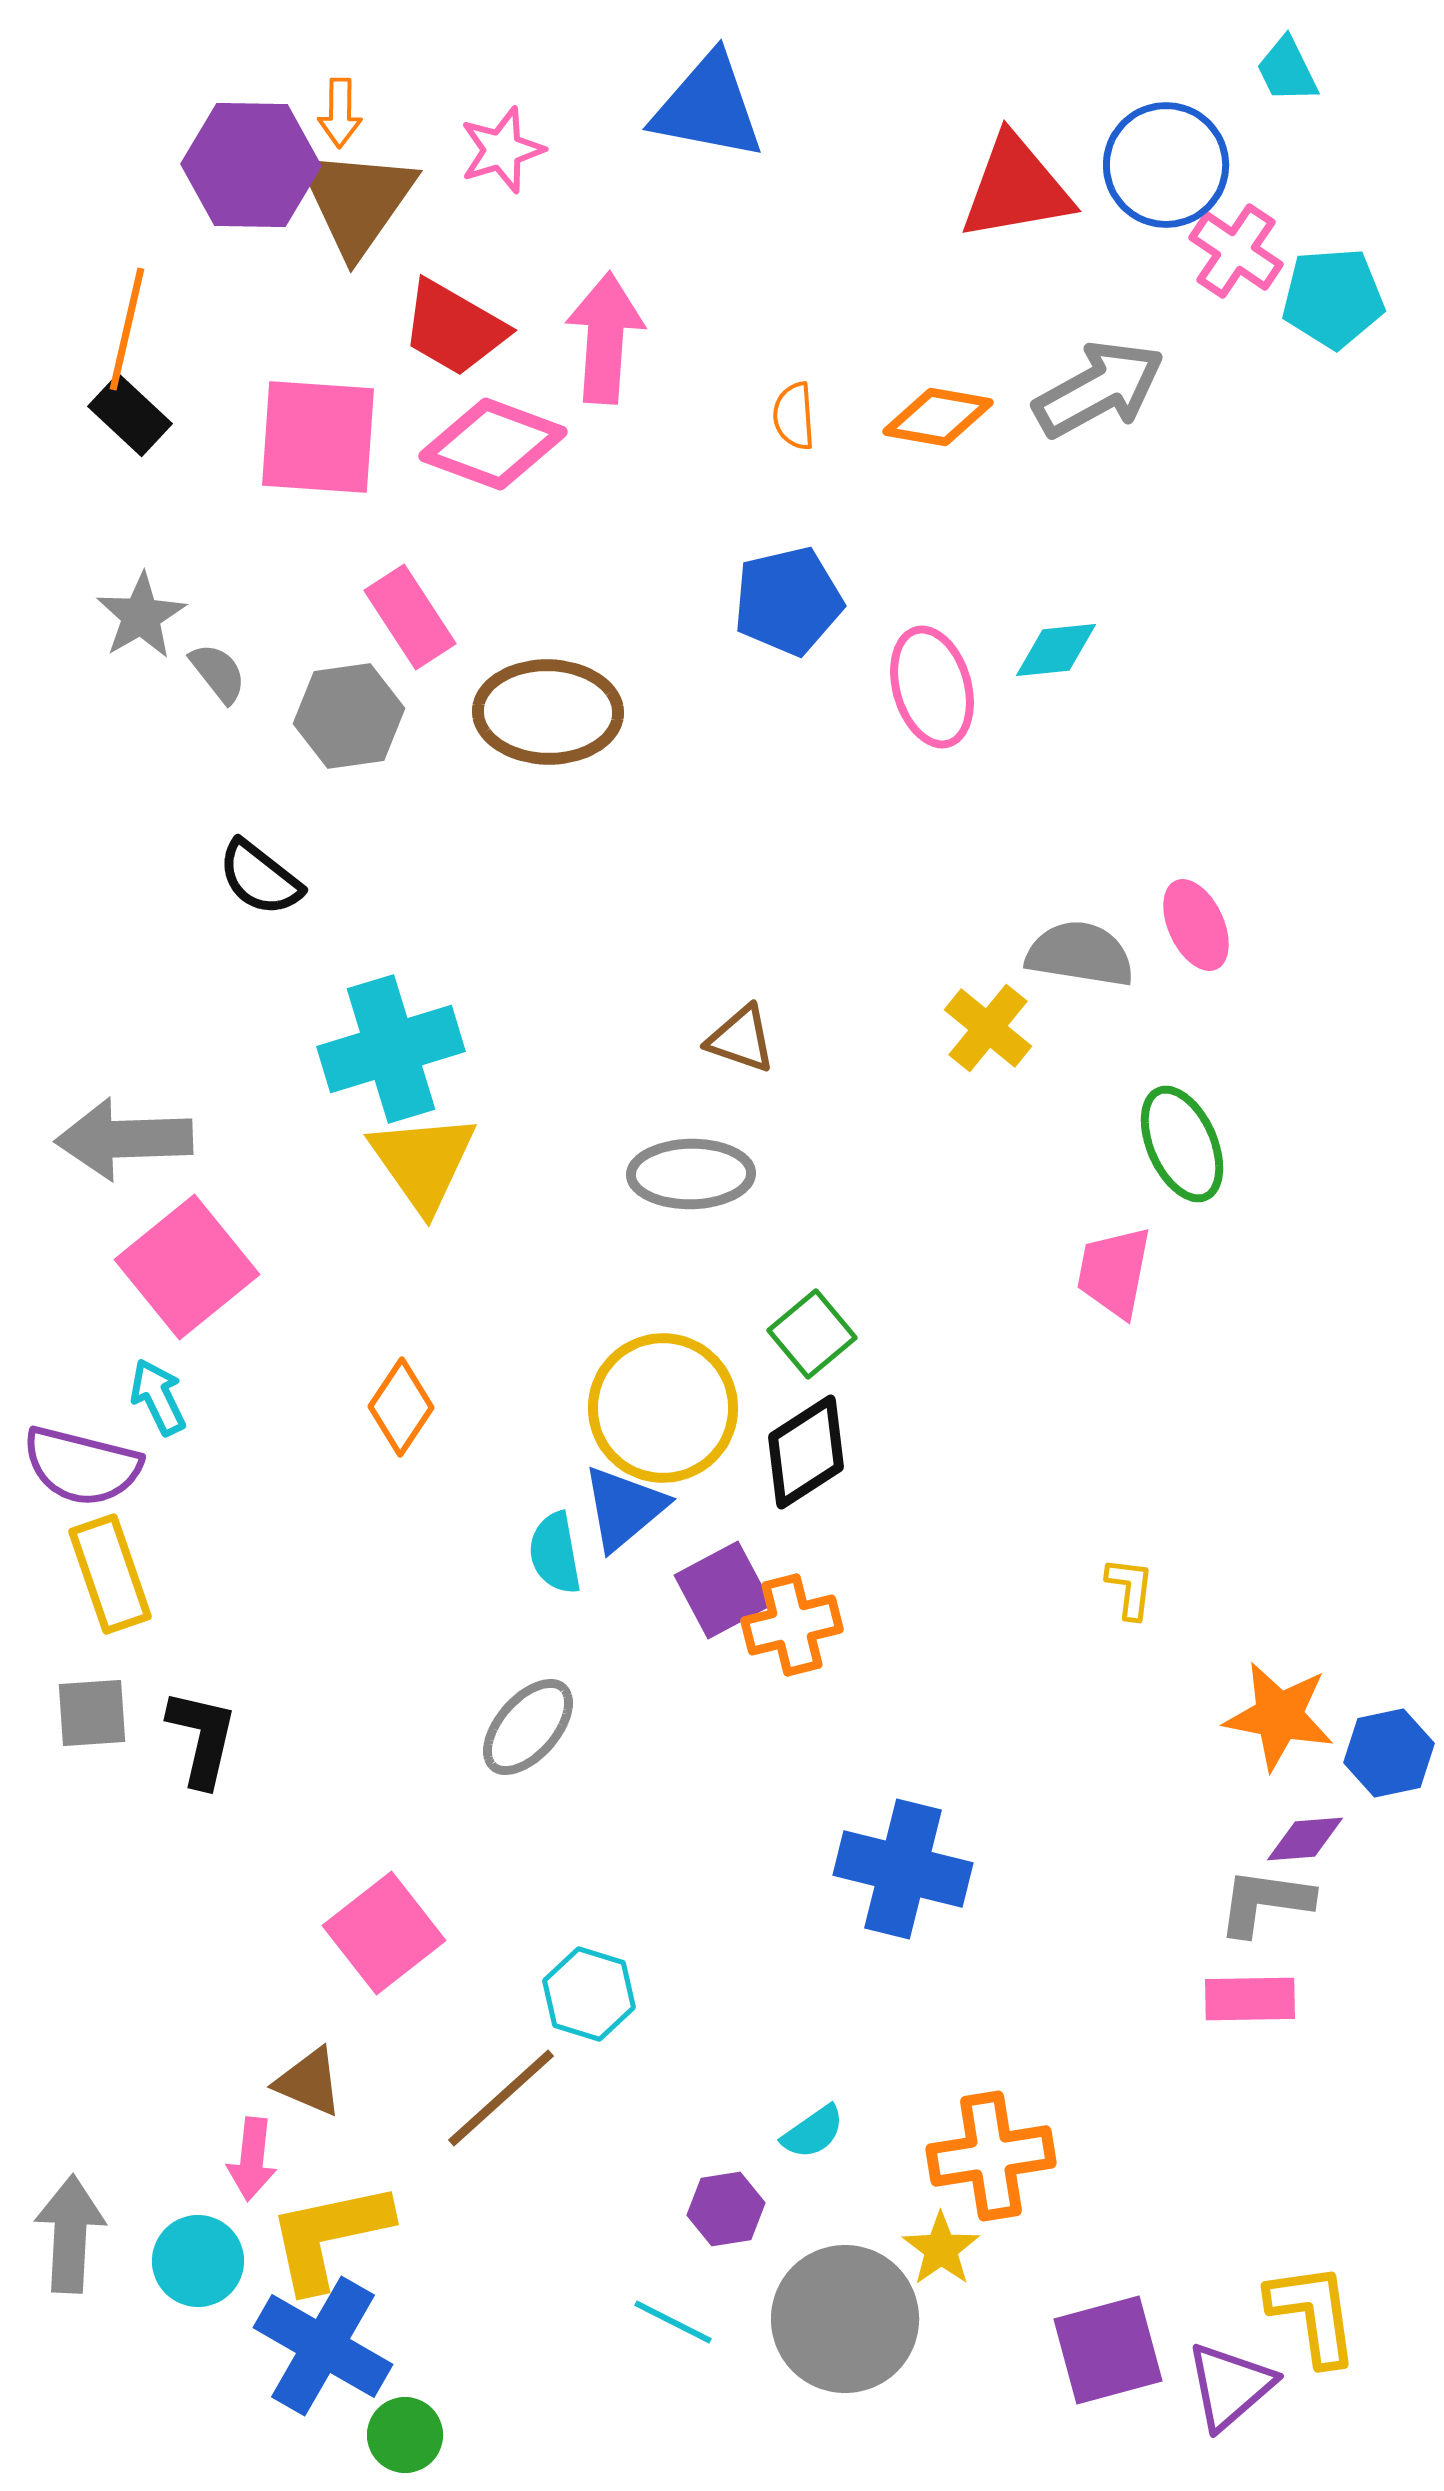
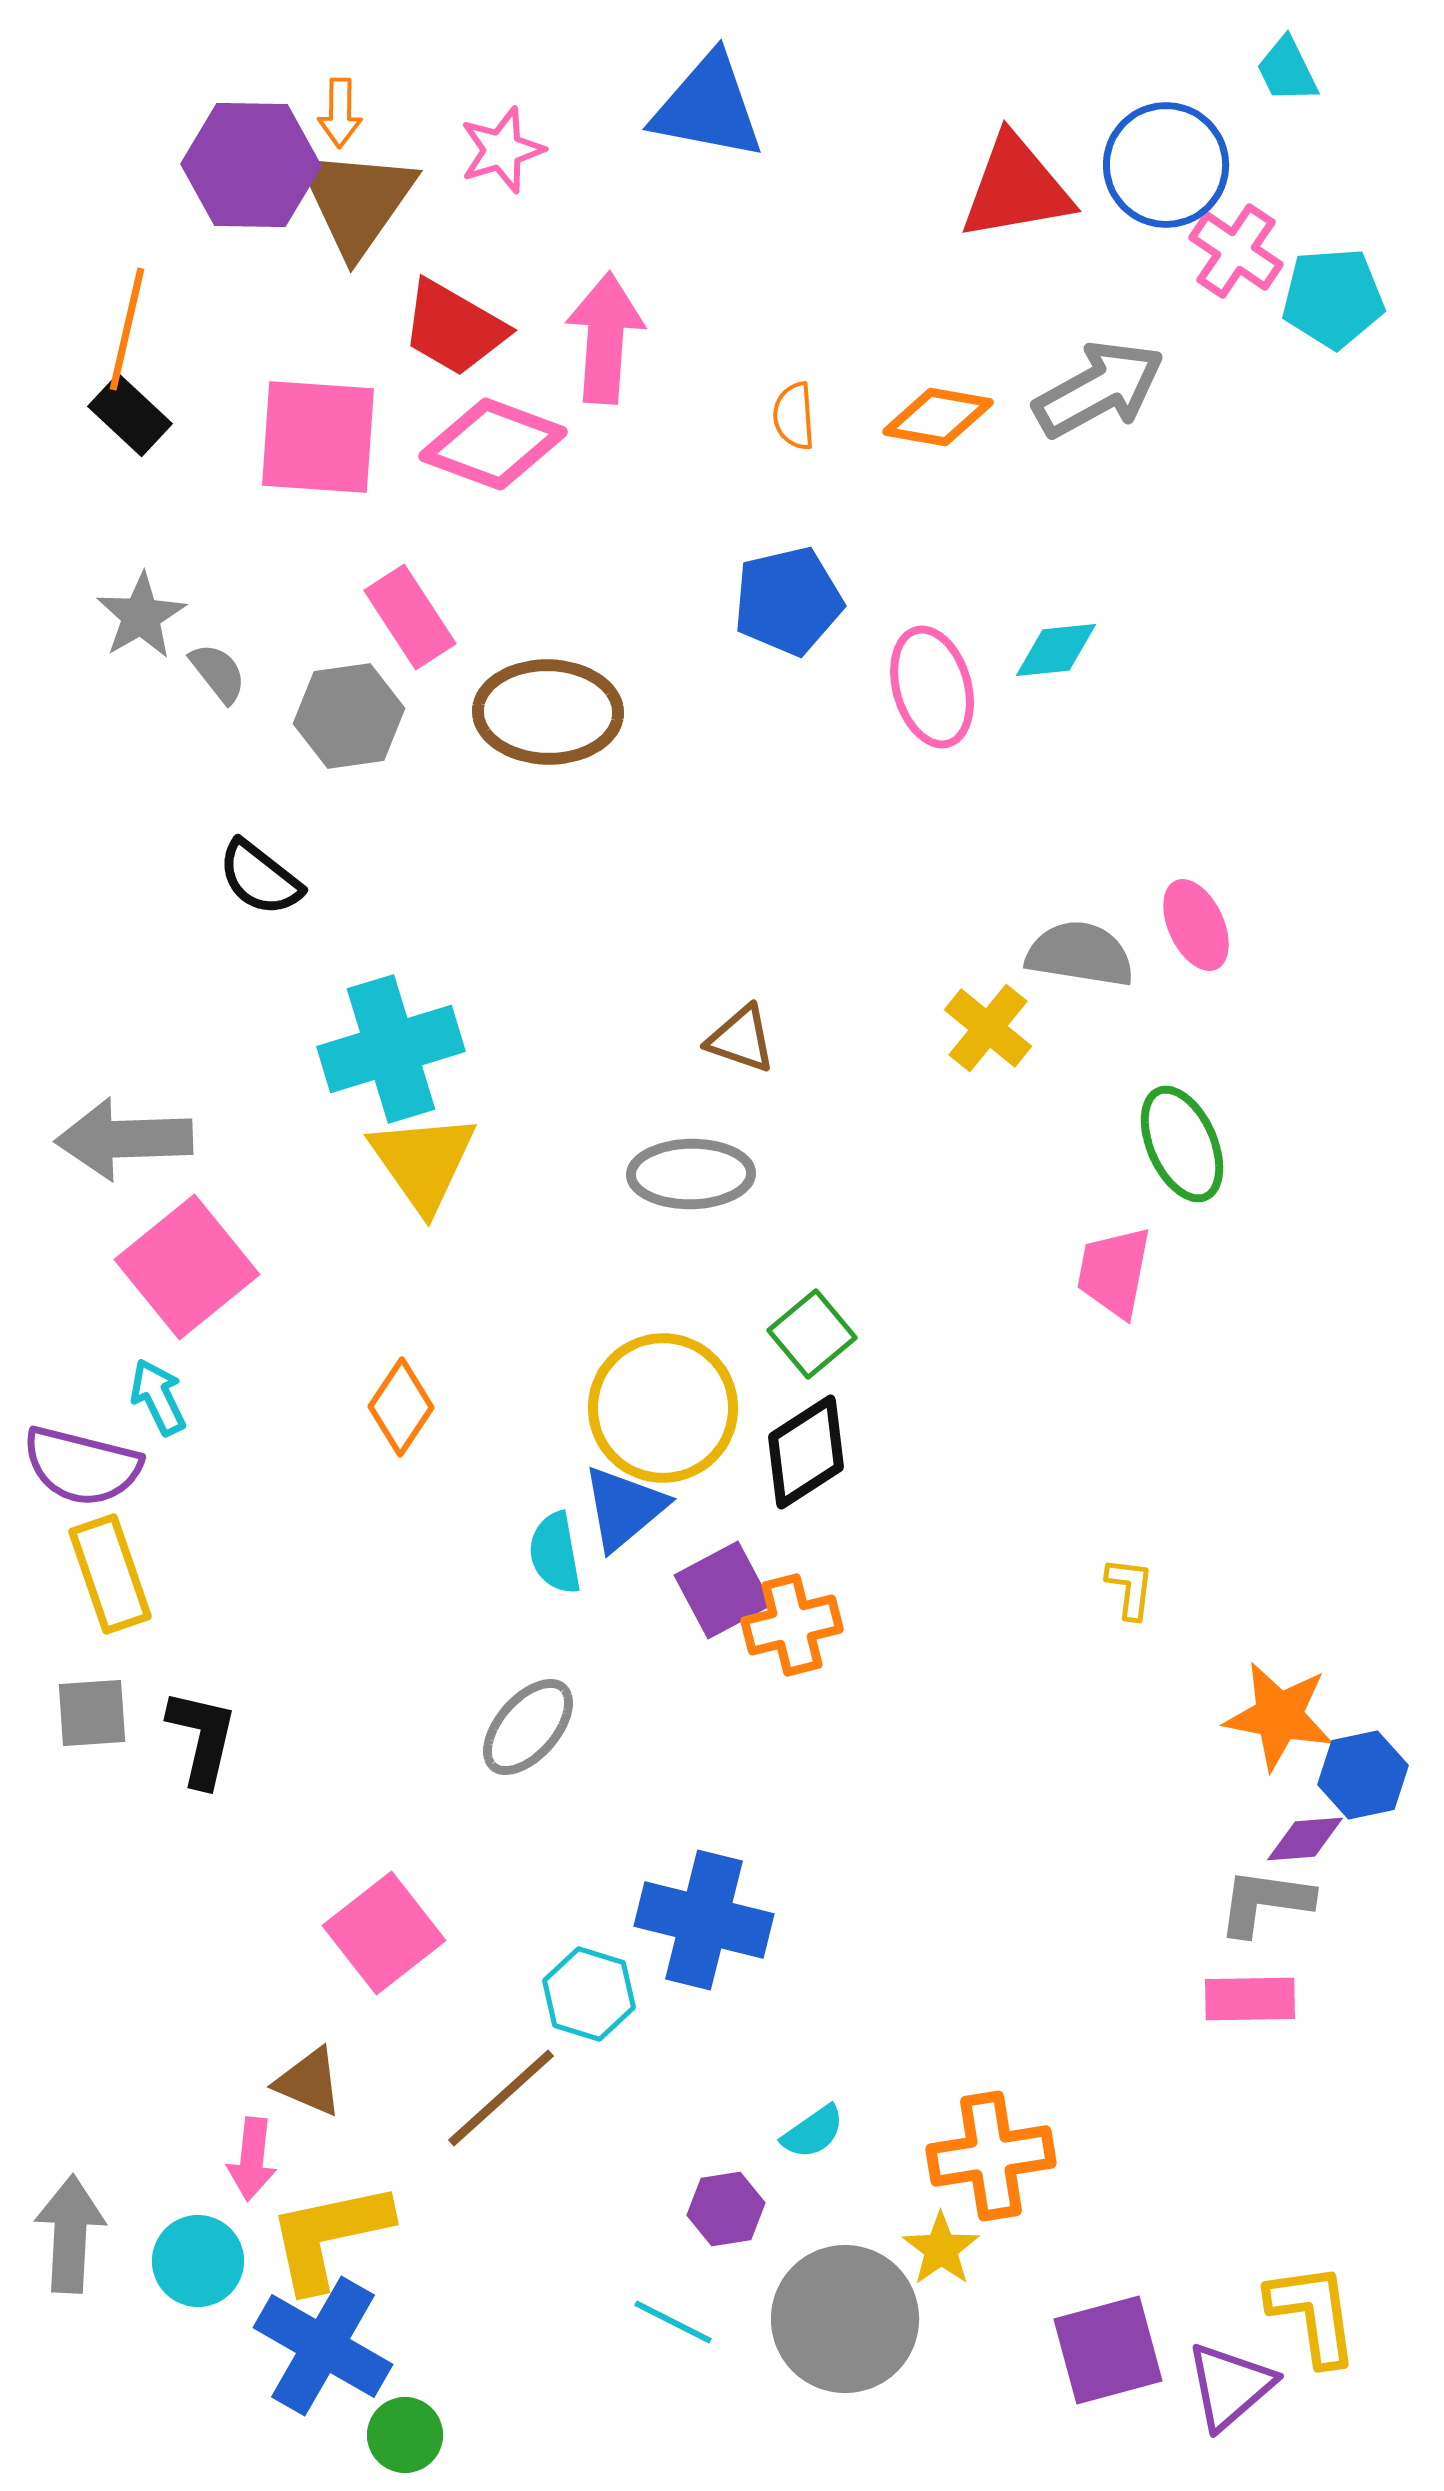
blue hexagon at (1389, 1753): moved 26 px left, 22 px down
blue cross at (903, 1869): moved 199 px left, 51 px down
